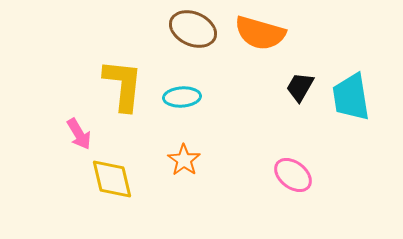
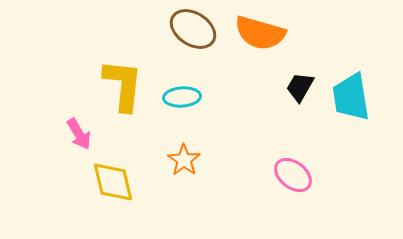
brown ellipse: rotated 9 degrees clockwise
yellow diamond: moved 1 px right, 3 px down
